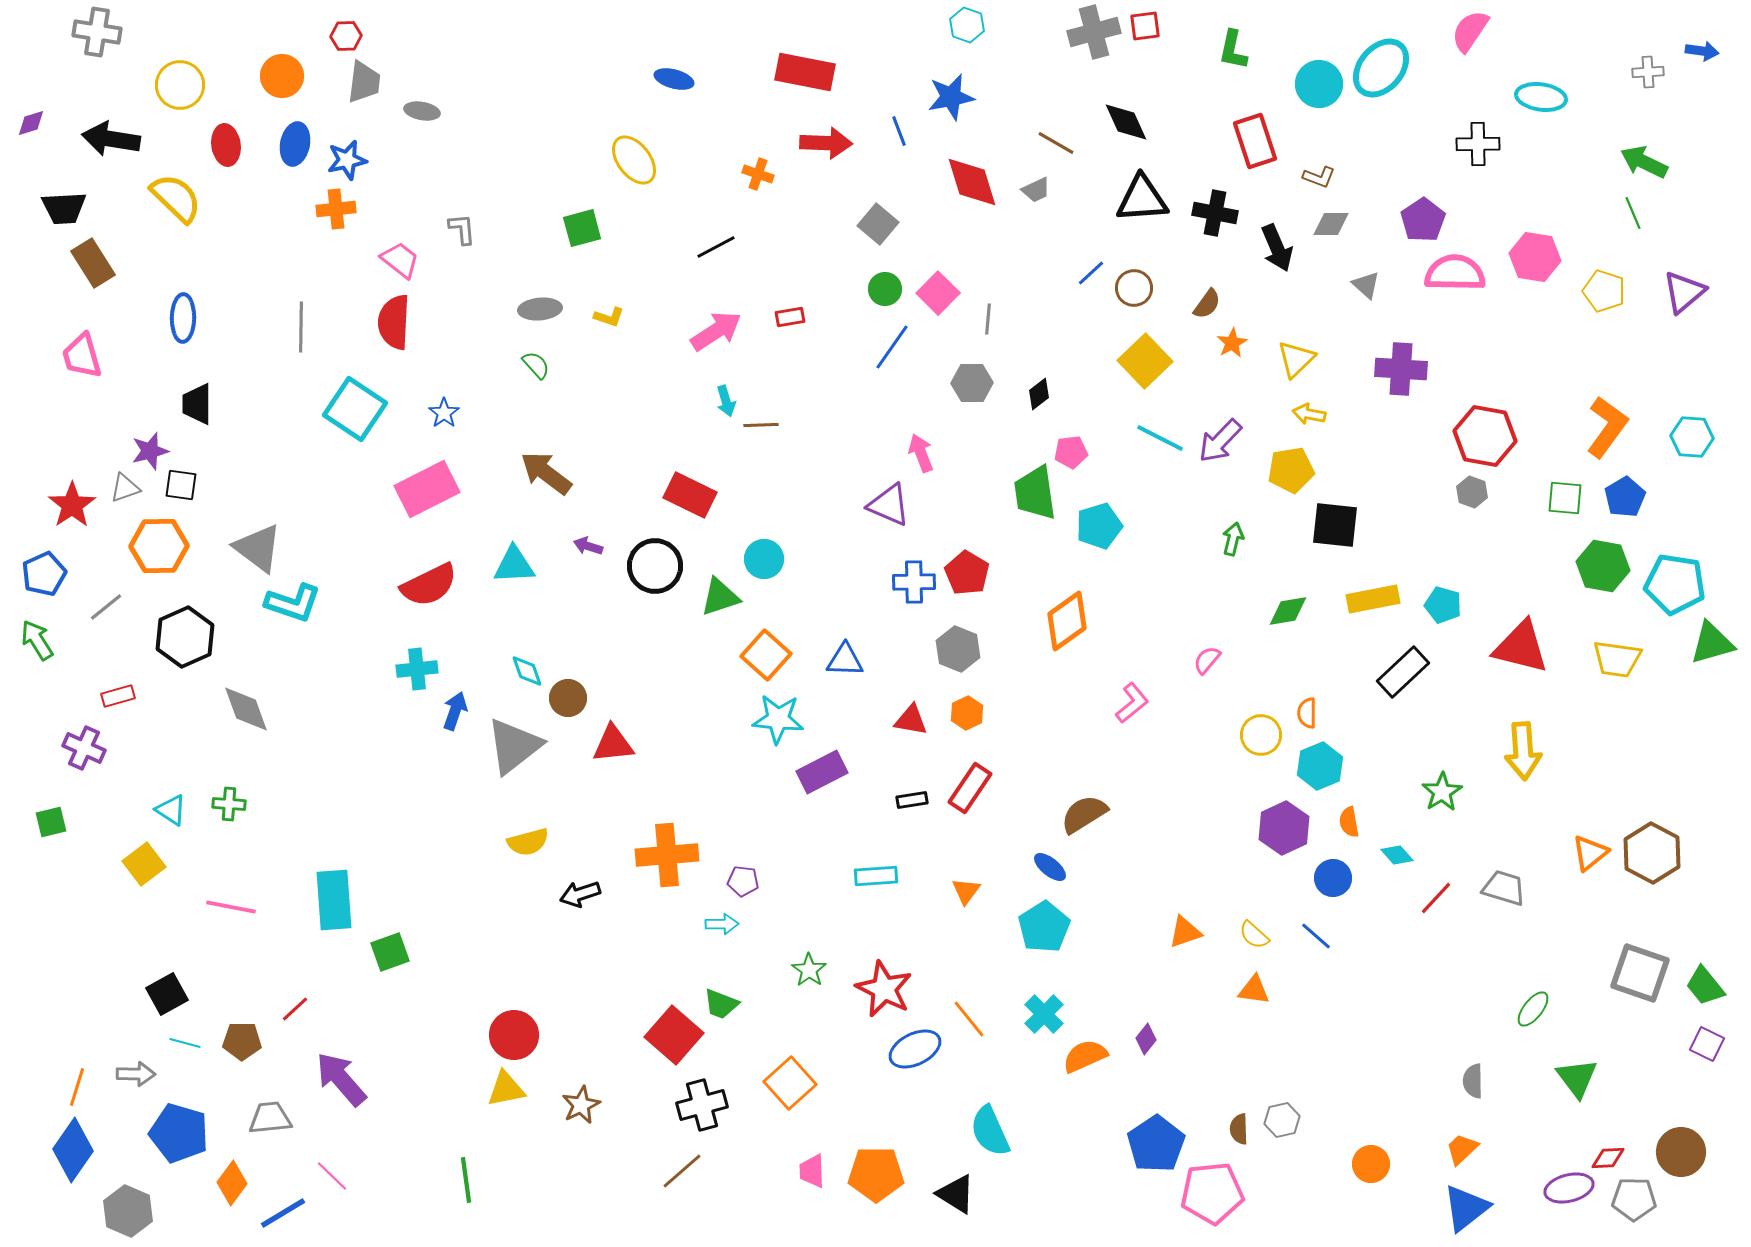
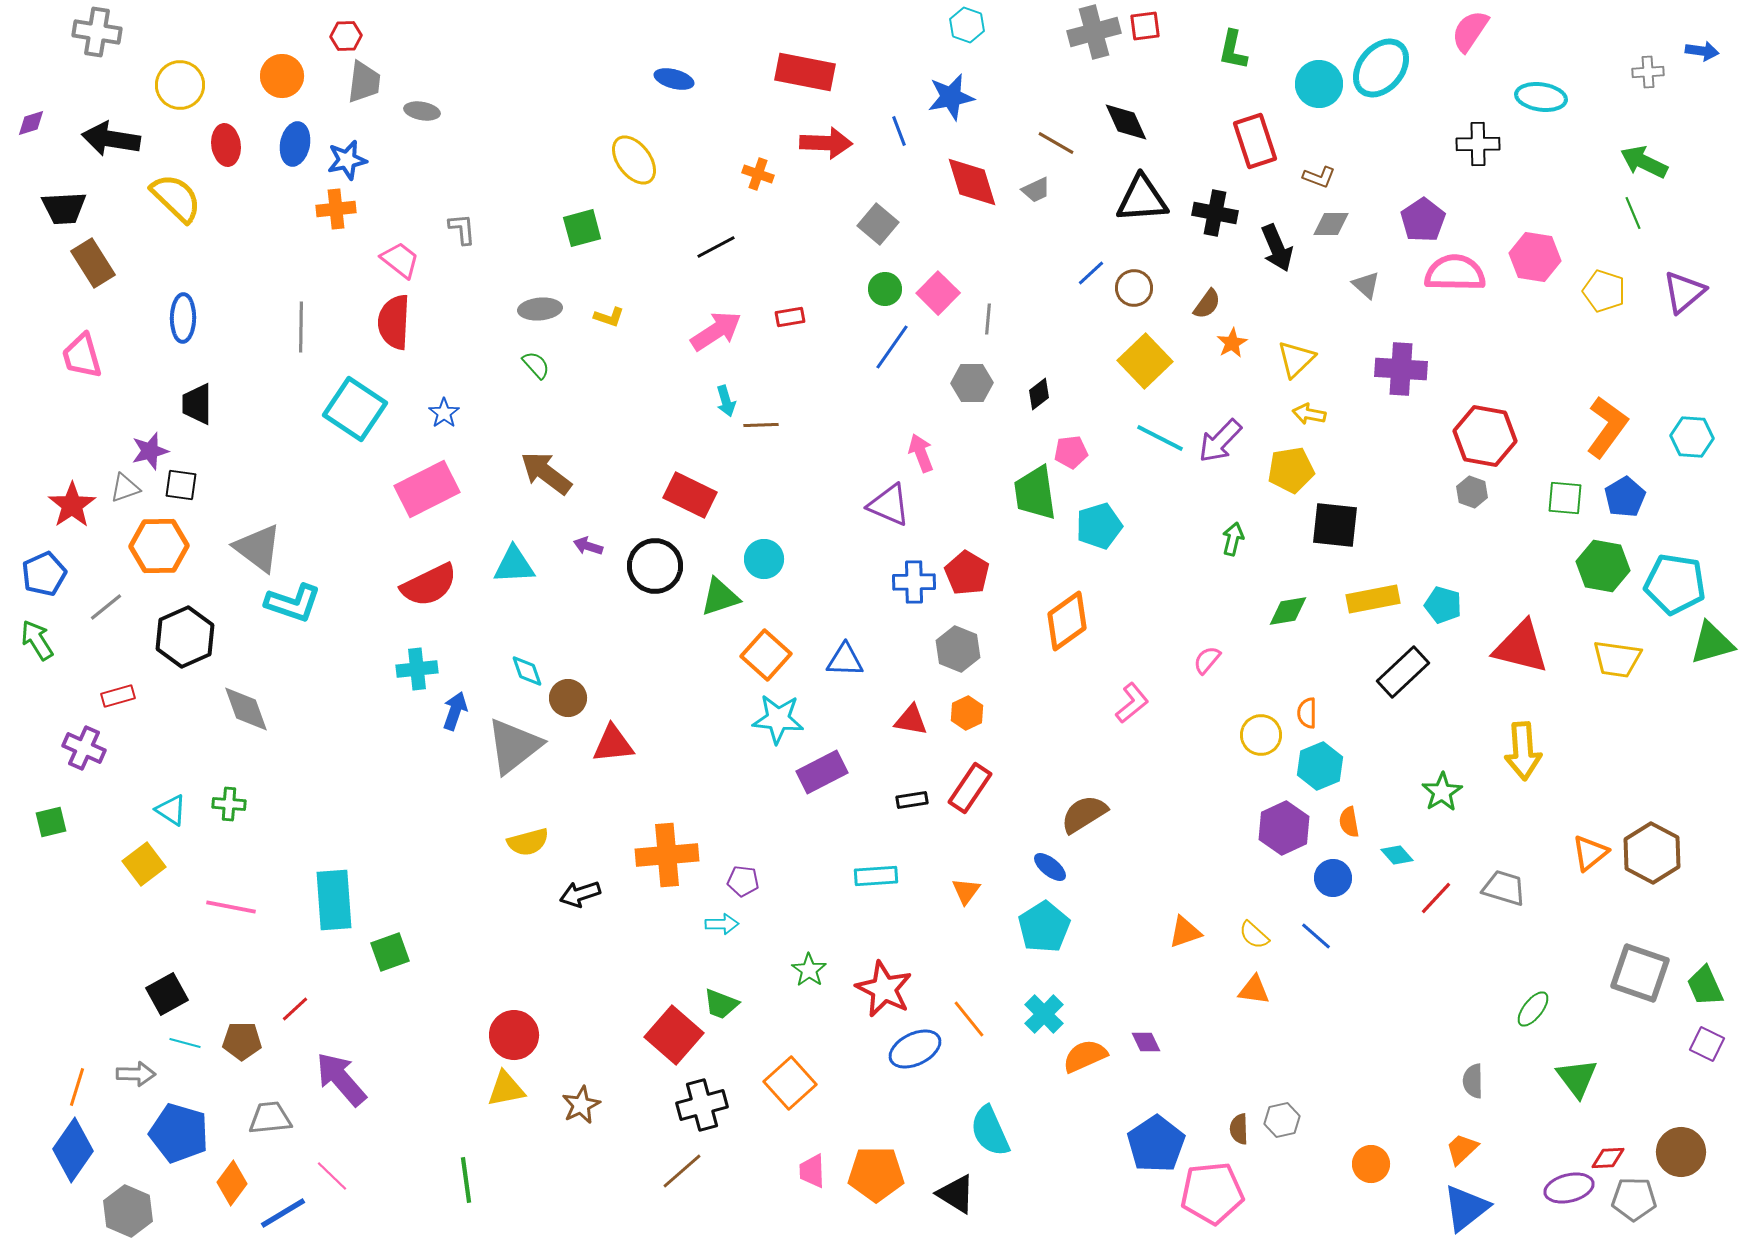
green trapezoid at (1705, 986): rotated 15 degrees clockwise
purple diamond at (1146, 1039): moved 3 px down; rotated 64 degrees counterclockwise
